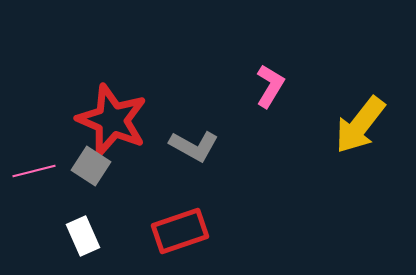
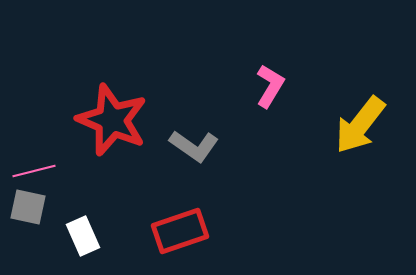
gray L-shape: rotated 6 degrees clockwise
gray square: moved 63 px left, 41 px down; rotated 21 degrees counterclockwise
